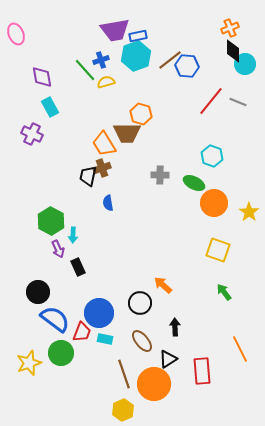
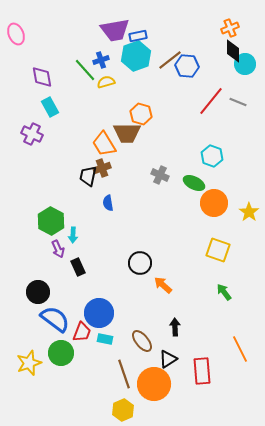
gray cross at (160, 175): rotated 24 degrees clockwise
black circle at (140, 303): moved 40 px up
